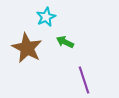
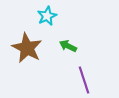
cyan star: moved 1 px right, 1 px up
green arrow: moved 3 px right, 4 px down
